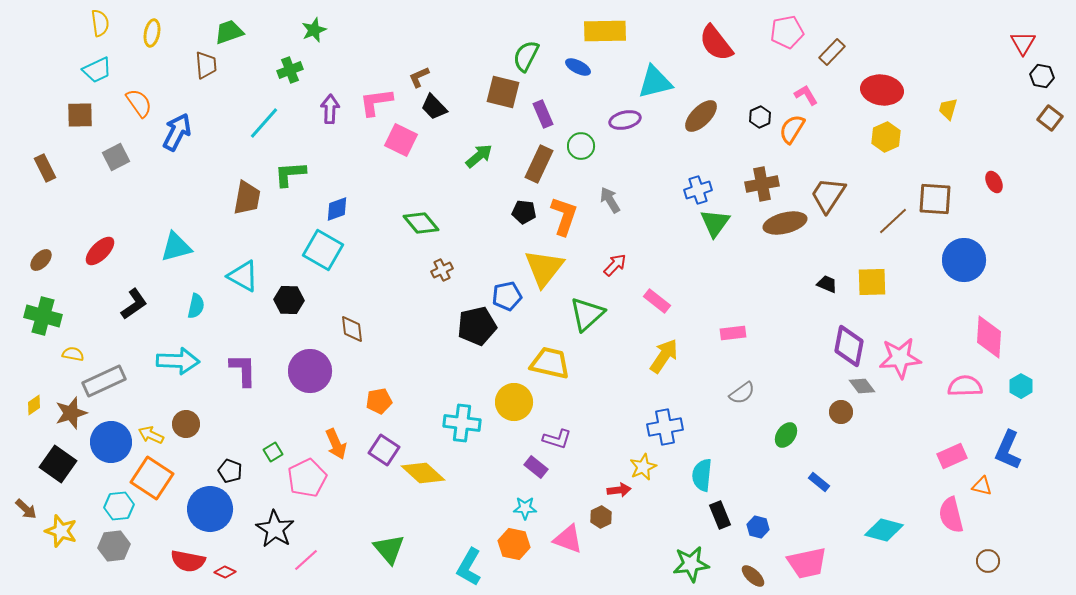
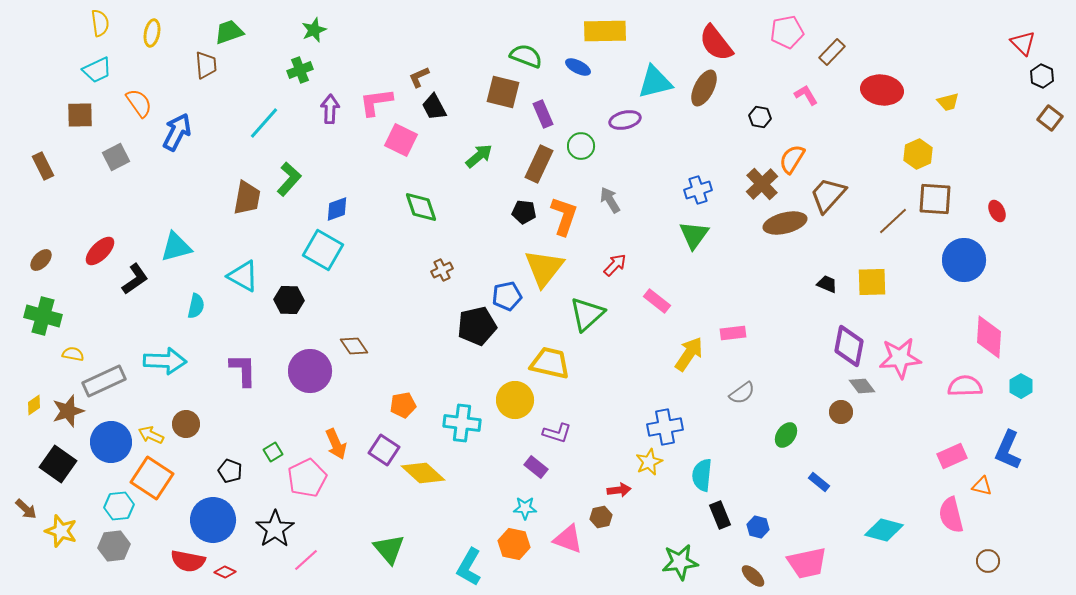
red triangle at (1023, 43): rotated 16 degrees counterclockwise
green semicircle at (526, 56): rotated 84 degrees clockwise
green cross at (290, 70): moved 10 px right
black hexagon at (1042, 76): rotated 15 degrees clockwise
black trapezoid at (434, 107): rotated 16 degrees clockwise
yellow trapezoid at (948, 109): moved 7 px up; rotated 120 degrees counterclockwise
brown ellipse at (701, 116): moved 3 px right, 28 px up; rotated 18 degrees counterclockwise
black hexagon at (760, 117): rotated 25 degrees counterclockwise
orange semicircle at (792, 129): moved 30 px down
yellow hexagon at (886, 137): moved 32 px right, 17 px down
brown rectangle at (45, 168): moved 2 px left, 2 px up
green L-shape at (290, 174): moved 1 px left, 5 px down; rotated 136 degrees clockwise
red ellipse at (994, 182): moved 3 px right, 29 px down
brown cross at (762, 184): rotated 32 degrees counterclockwise
brown trapezoid at (828, 195): rotated 9 degrees clockwise
green diamond at (421, 223): moved 16 px up; rotated 21 degrees clockwise
green triangle at (715, 223): moved 21 px left, 12 px down
black L-shape at (134, 304): moved 1 px right, 25 px up
brown diamond at (352, 329): moved 2 px right, 17 px down; rotated 28 degrees counterclockwise
yellow arrow at (664, 356): moved 25 px right, 2 px up
cyan arrow at (178, 361): moved 13 px left
orange pentagon at (379, 401): moved 24 px right, 4 px down
yellow circle at (514, 402): moved 1 px right, 2 px up
brown star at (71, 413): moved 3 px left, 2 px up
purple L-shape at (557, 439): moved 6 px up
yellow star at (643, 467): moved 6 px right, 5 px up
blue circle at (210, 509): moved 3 px right, 11 px down
brown hexagon at (601, 517): rotated 15 degrees clockwise
black star at (275, 529): rotated 6 degrees clockwise
green star at (691, 564): moved 11 px left, 2 px up
